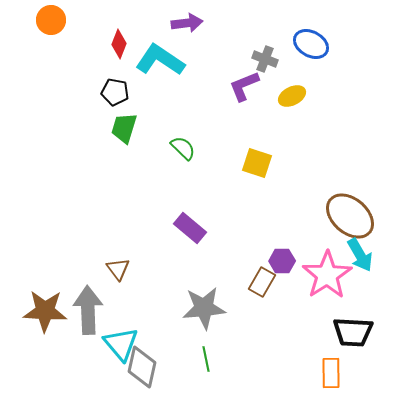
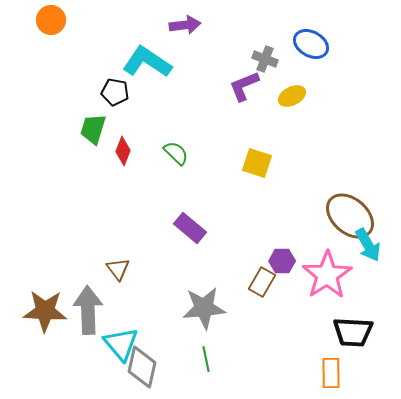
purple arrow: moved 2 px left, 2 px down
red diamond: moved 4 px right, 107 px down
cyan L-shape: moved 13 px left, 2 px down
green trapezoid: moved 31 px left, 1 px down
green semicircle: moved 7 px left, 5 px down
cyan arrow: moved 8 px right, 10 px up
